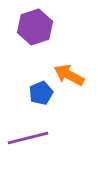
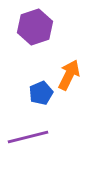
orange arrow: rotated 88 degrees clockwise
purple line: moved 1 px up
